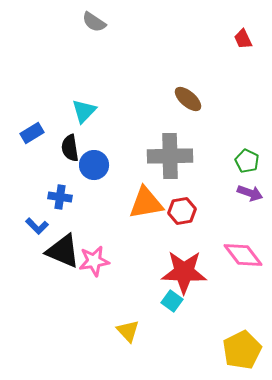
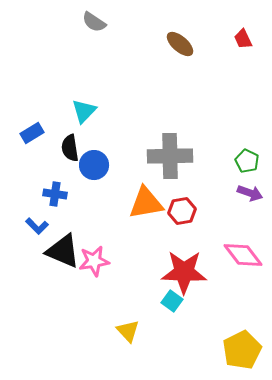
brown ellipse: moved 8 px left, 55 px up
blue cross: moved 5 px left, 3 px up
